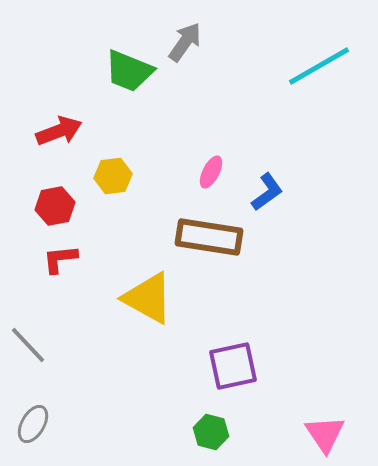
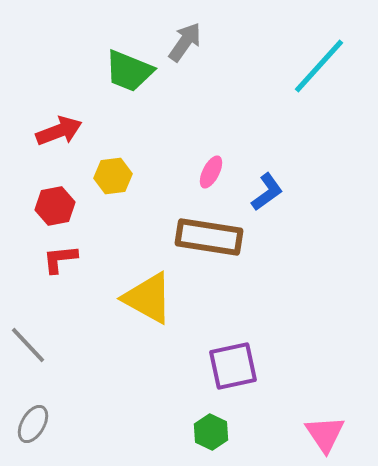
cyan line: rotated 18 degrees counterclockwise
green hexagon: rotated 12 degrees clockwise
